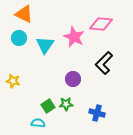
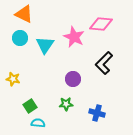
cyan circle: moved 1 px right
yellow star: moved 2 px up
green square: moved 18 px left
